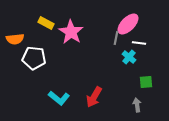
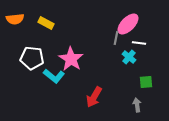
pink star: moved 27 px down
orange semicircle: moved 20 px up
white pentagon: moved 2 px left
cyan L-shape: moved 5 px left, 22 px up
